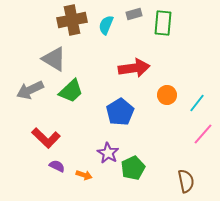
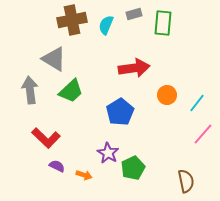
gray arrow: rotated 108 degrees clockwise
